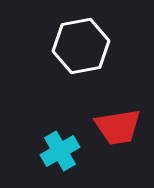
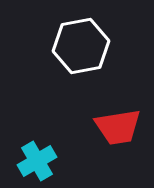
cyan cross: moved 23 px left, 10 px down
